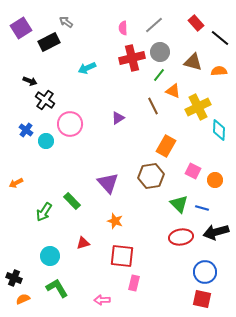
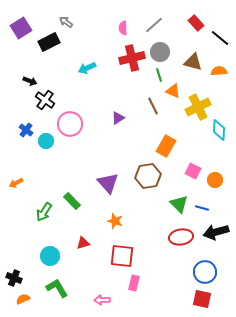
green line at (159, 75): rotated 56 degrees counterclockwise
brown hexagon at (151, 176): moved 3 px left
